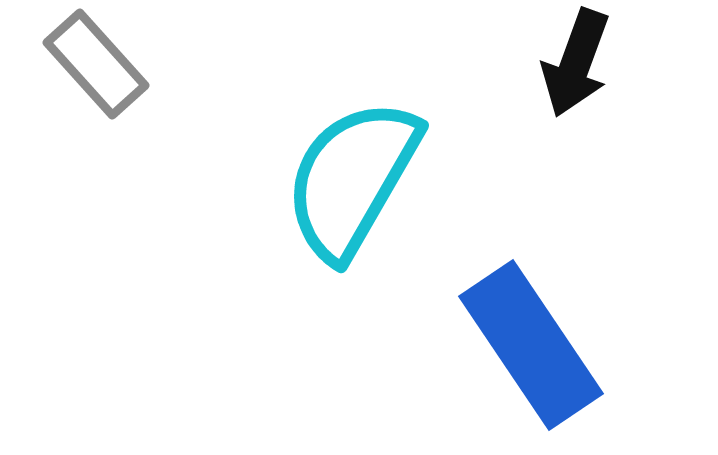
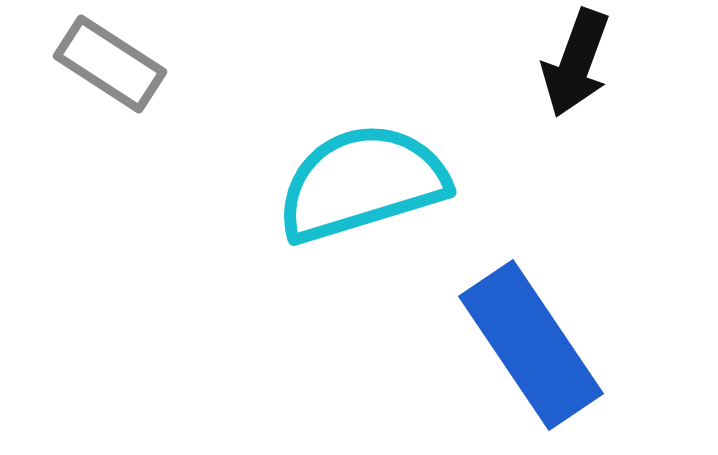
gray rectangle: moved 14 px right; rotated 15 degrees counterclockwise
cyan semicircle: moved 10 px right, 4 px down; rotated 43 degrees clockwise
